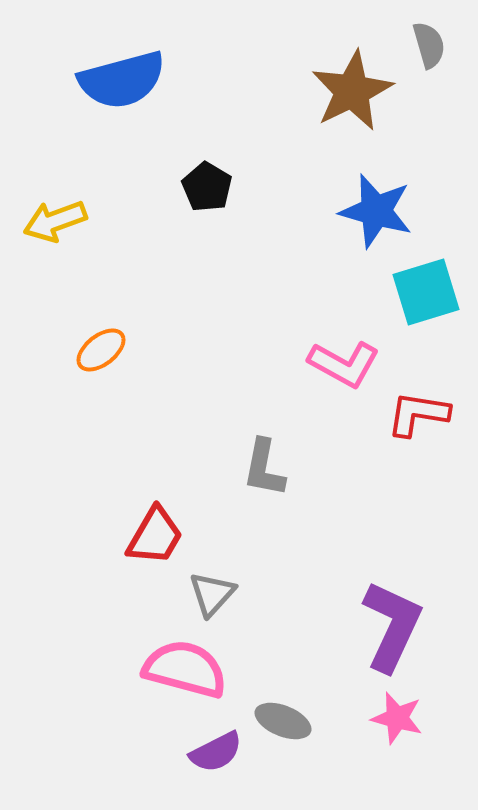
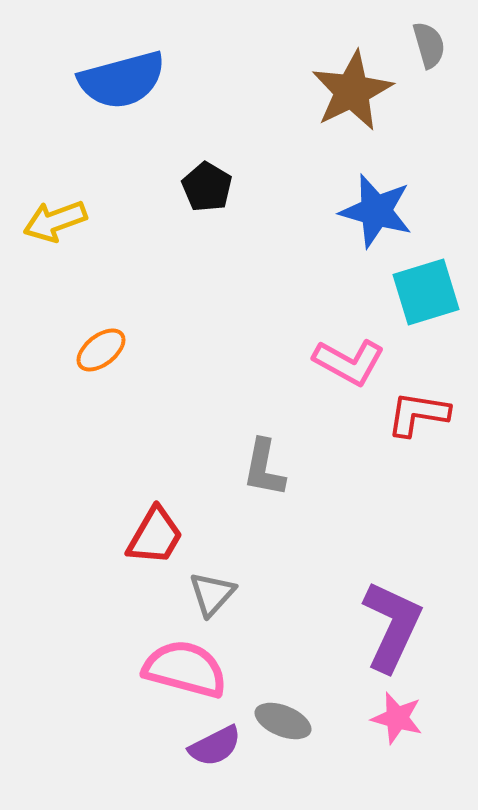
pink L-shape: moved 5 px right, 2 px up
purple semicircle: moved 1 px left, 6 px up
